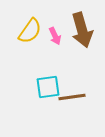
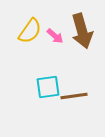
brown arrow: moved 1 px down
pink arrow: rotated 24 degrees counterclockwise
brown line: moved 2 px right, 1 px up
